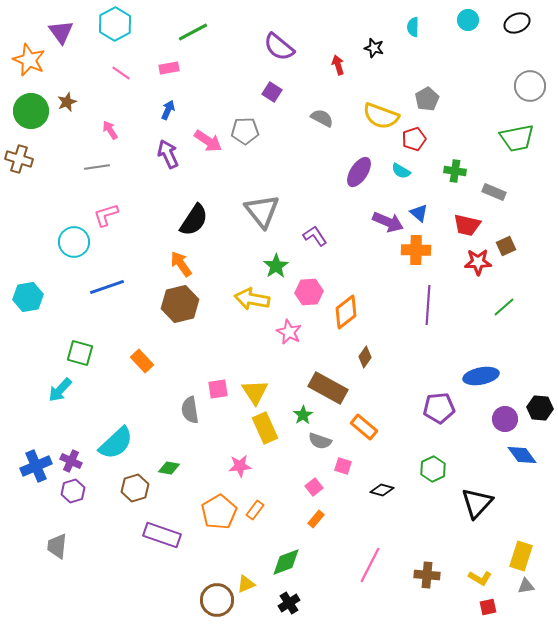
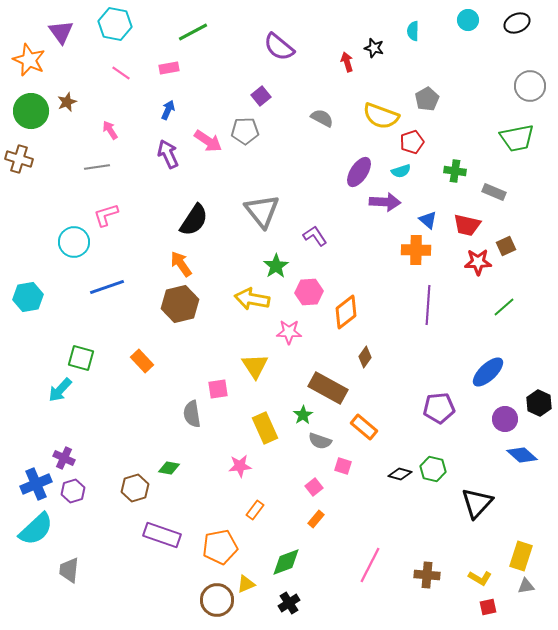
cyan hexagon at (115, 24): rotated 20 degrees counterclockwise
cyan semicircle at (413, 27): moved 4 px down
red arrow at (338, 65): moved 9 px right, 3 px up
purple square at (272, 92): moved 11 px left, 4 px down; rotated 18 degrees clockwise
red pentagon at (414, 139): moved 2 px left, 3 px down
cyan semicircle at (401, 171): rotated 48 degrees counterclockwise
blue triangle at (419, 213): moved 9 px right, 7 px down
purple arrow at (388, 222): moved 3 px left, 20 px up; rotated 20 degrees counterclockwise
pink star at (289, 332): rotated 25 degrees counterclockwise
green square at (80, 353): moved 1 px right, 5 px down
blue ellipse at (481, 376): moved 7 px right, 4 px up; rotated 32 degrees counterclockwise
yellow triangle at (255, 392): moved 26 px up
black hexagon at (540, 408): moved 1 px left, 5 px up; rotated 20 degrees clockwise
gray semicircle at (190, 410): moved 2 px right, 4 px down
cyan semicircle at (116, 443): moved 80 px left, 86 px down
blue diamond at (522, 455): rotated 12 degrees counterclockwise
purple cross at (71, 461): moved 7 px left, 3 px up
blue cross at (36, 466): moved 18 px down
green hexagon at (433, 469): rotated 20 degrees counterclockwise
black diamond at (382, 490): moved 18 px right, 16 px up
orange pentagon at (219, 512): moved 1 px right, 35 px down; rotated 20 degrees clockwise
gray trapezoid at (57, 546): moved 12 px right, 24 px down
